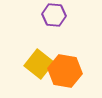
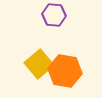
yellow square: rotated 12 degrees clockwise
